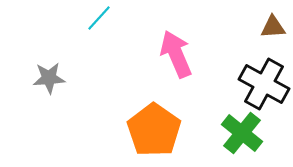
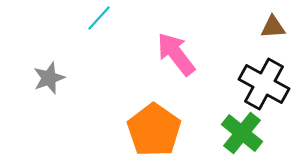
pink arrow: rotated 15 degrees counterclockwise
gray star: rotated 16 degrees counterclockwise
